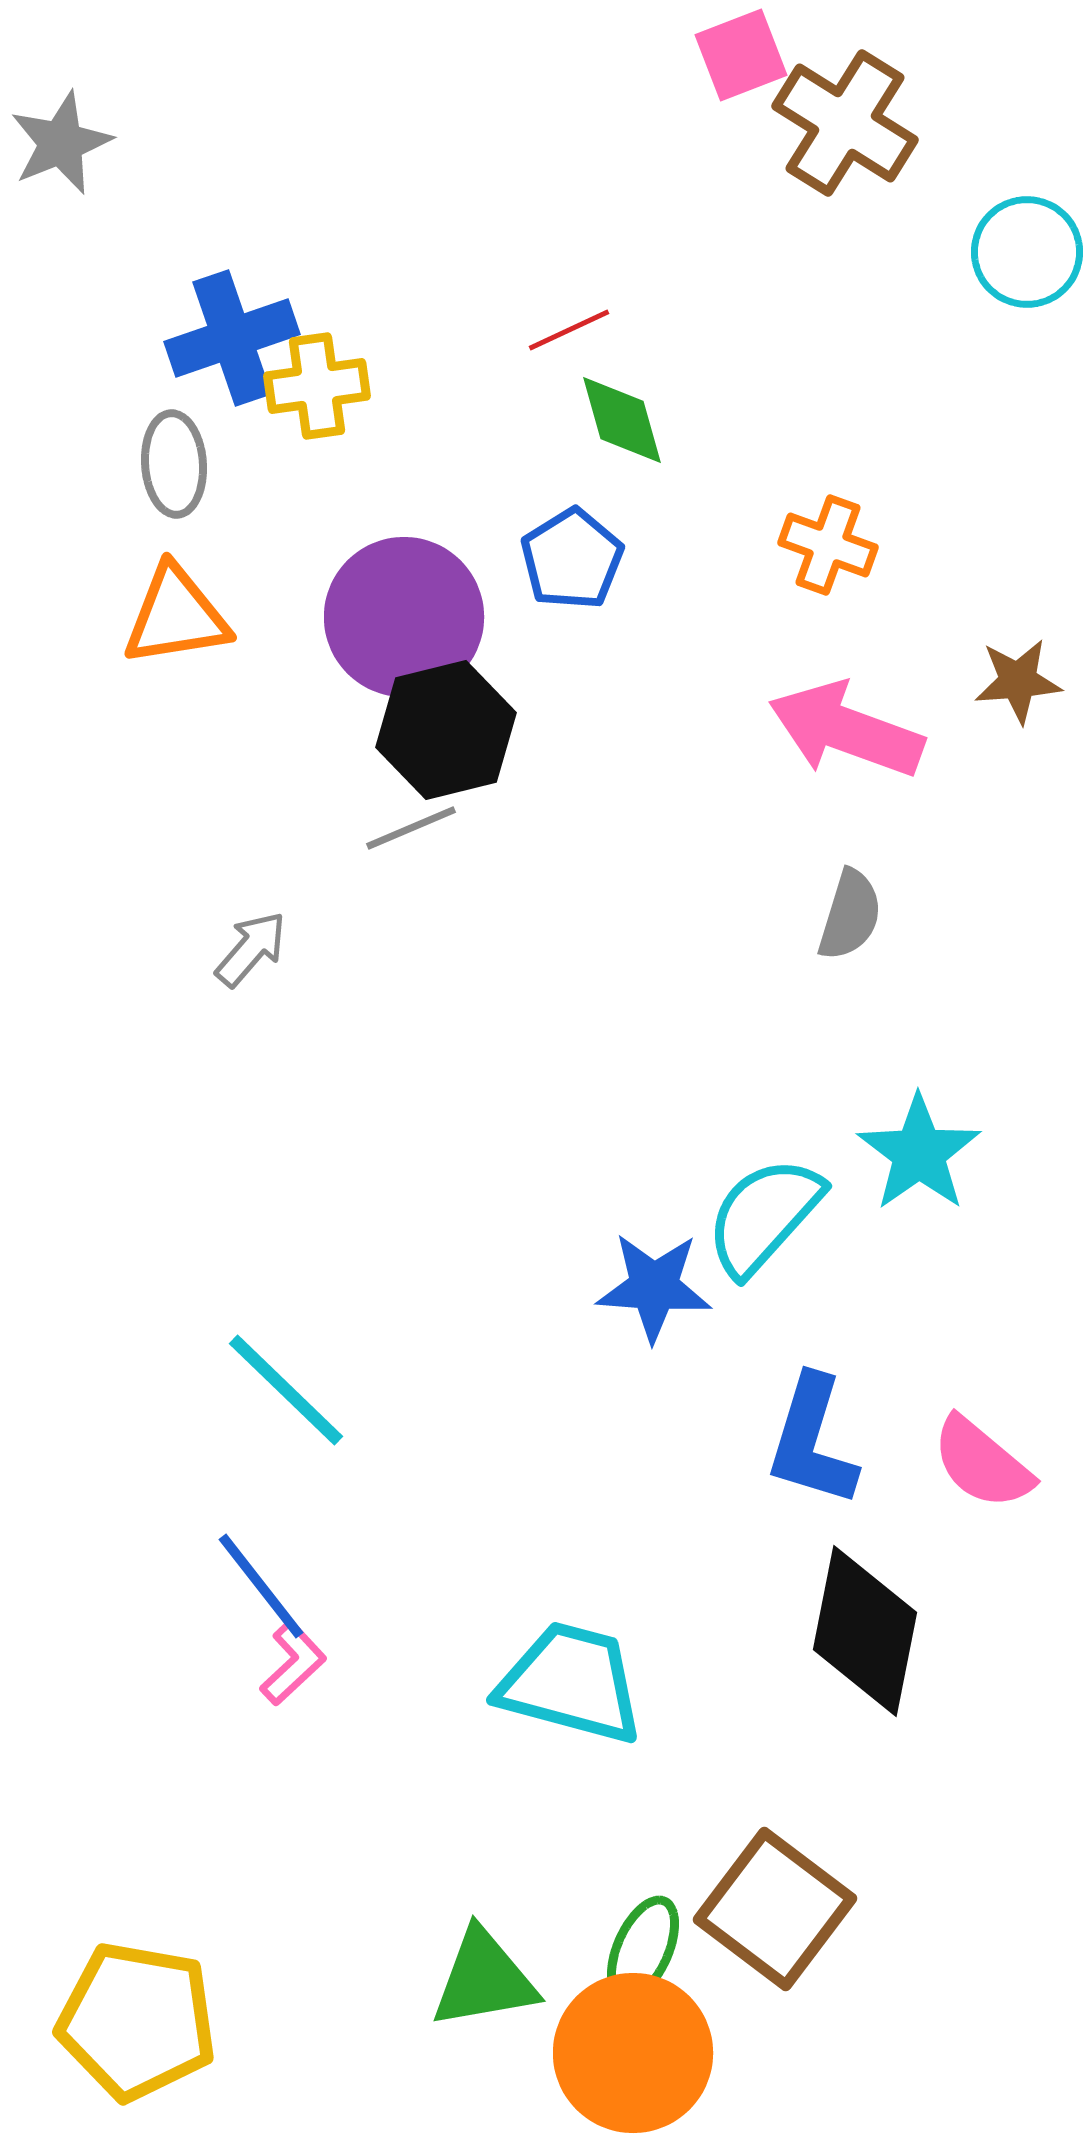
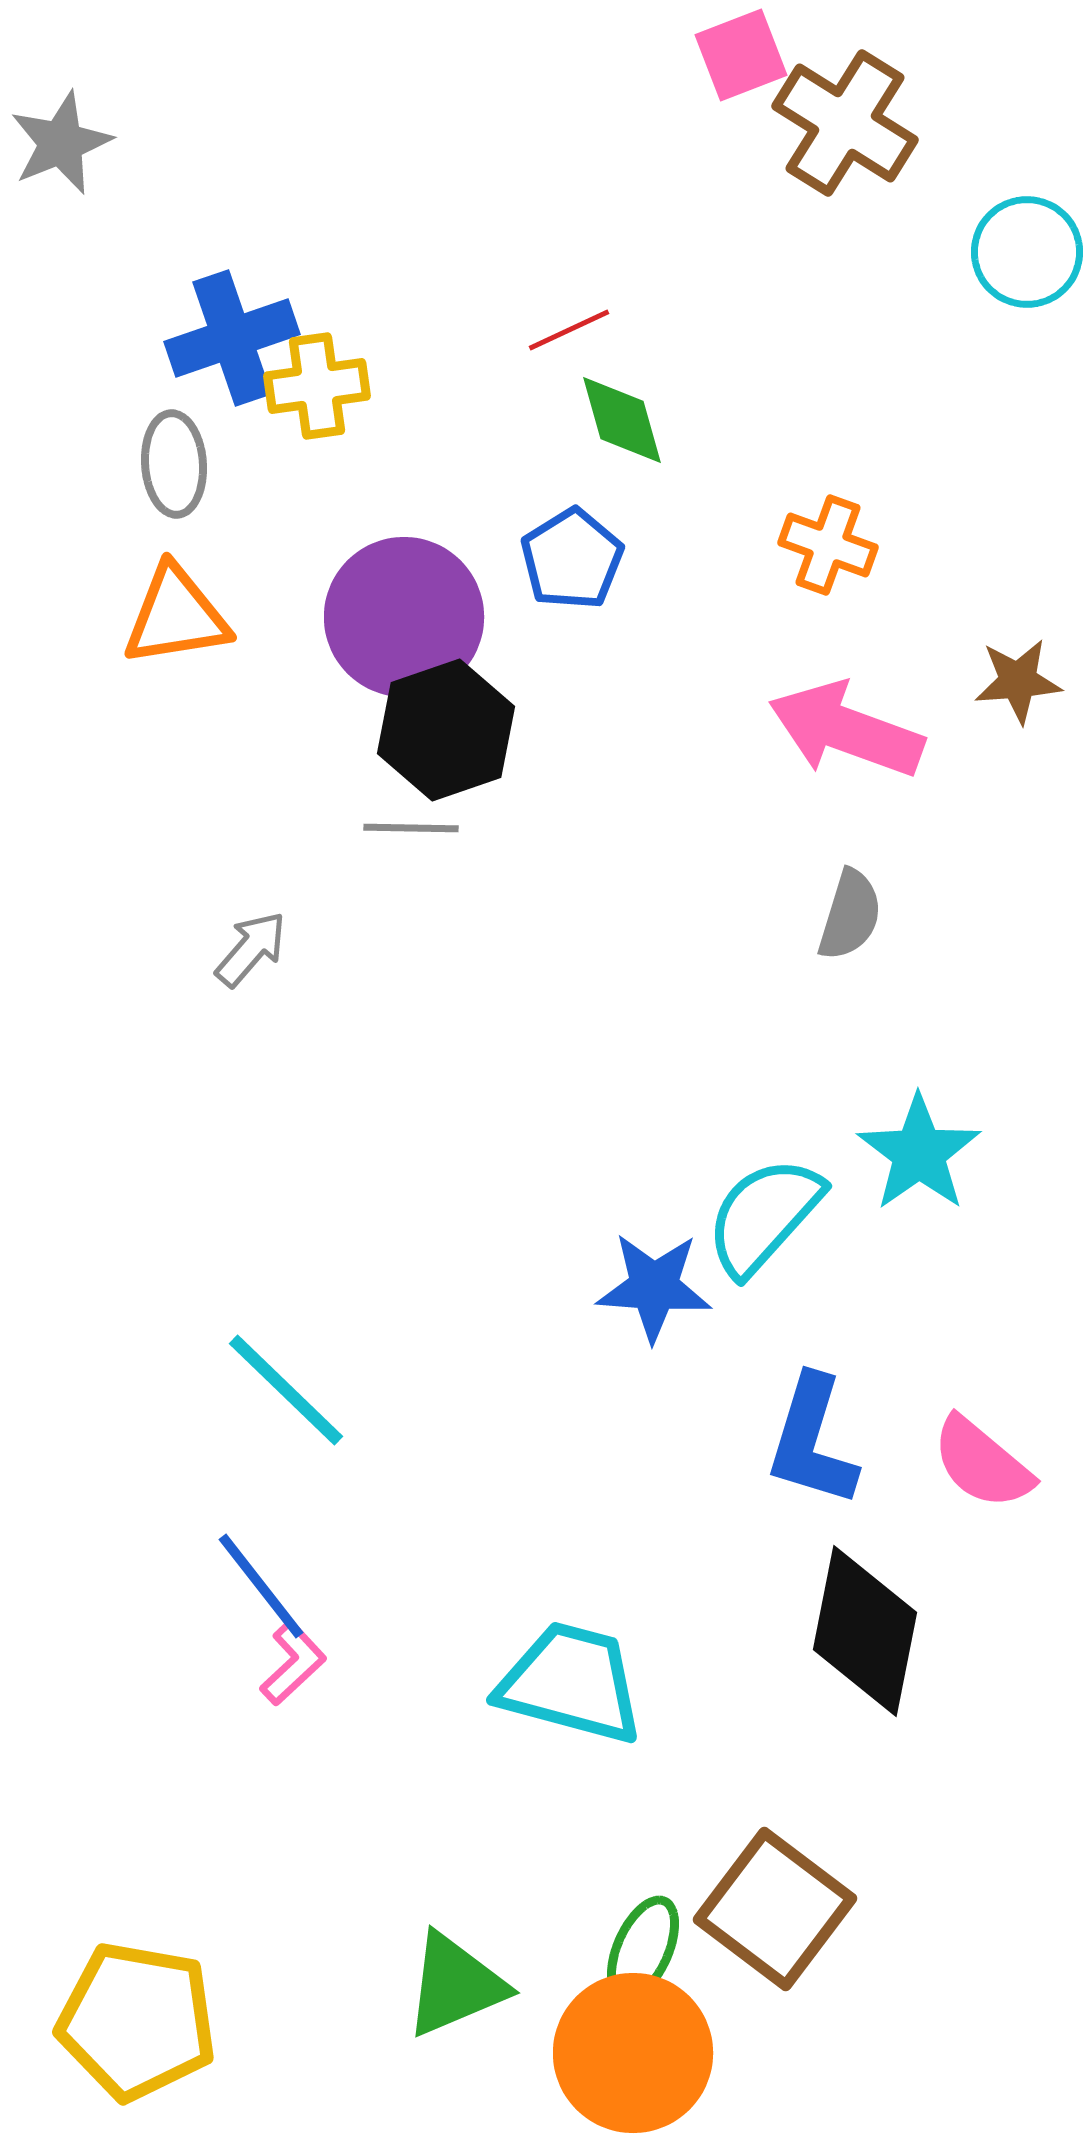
black hexagon: rotated 5 degrees counterclockwise
gray line: rotated 24 degrees clockwise
green triangle: moved 29 px left, 6 px down; rotated 13 degrees counterclockwise
